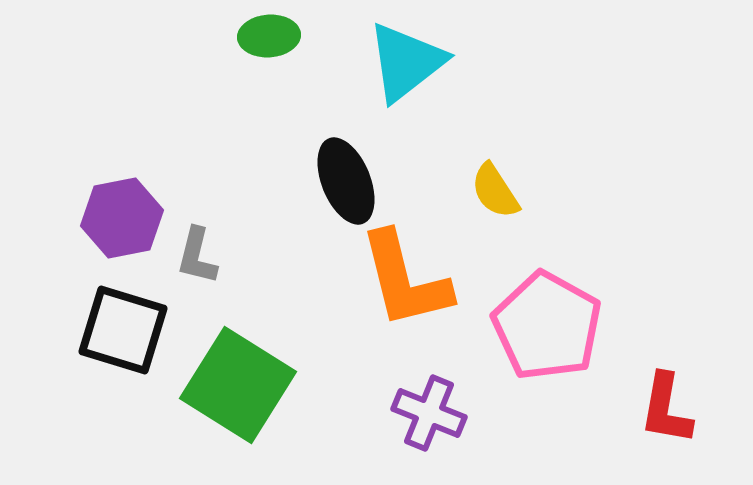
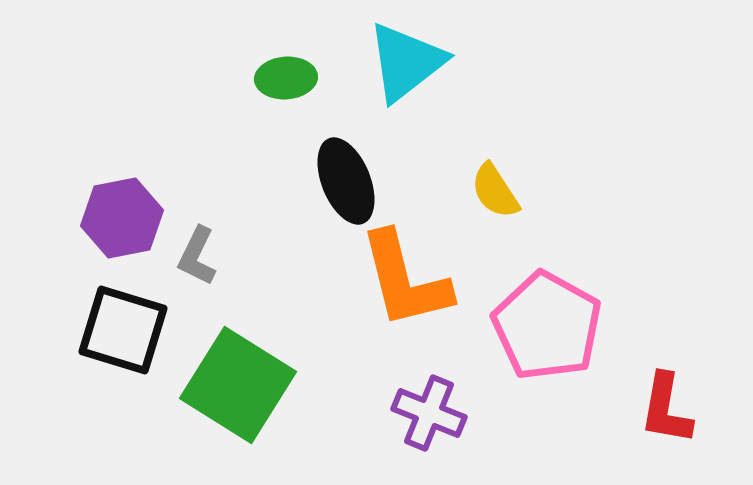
green ellipse: moved 17 px right, 42 px down
gray L-shape: rotated 12 degrees clockwise
